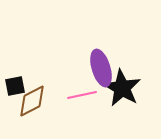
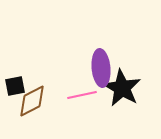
purple ellipse: rotated 12 degrees clockwise
